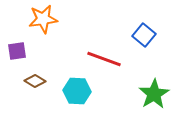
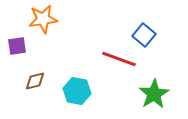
purple square: moved 5 px up
red line: moved 15 px right
brown diamond: rotated 45 degrees counterclockwise
cyan hexagon: rotated 8 degrees clockwise
